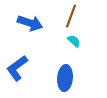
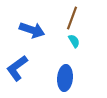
brown line: moved 1 px right, 2 px down
blue arrow: moved 2 px right, 7 px down
cyan semicircle: rotated 16 degrees clockwise
